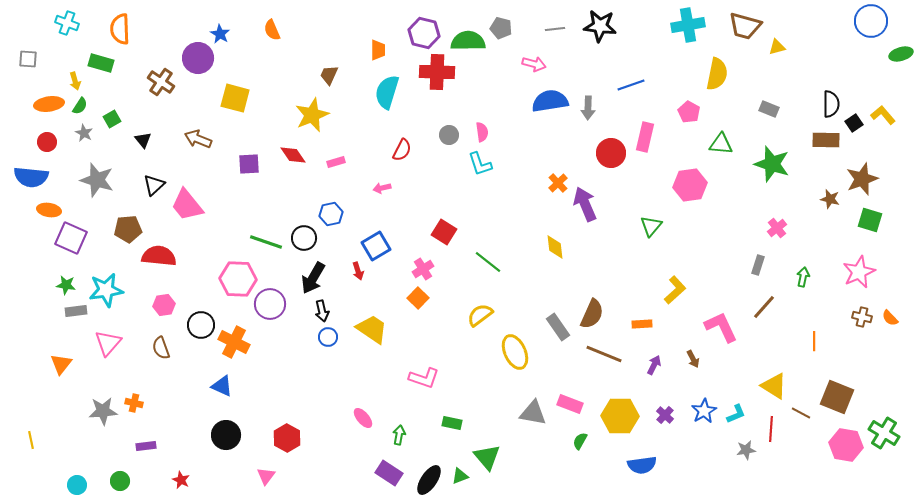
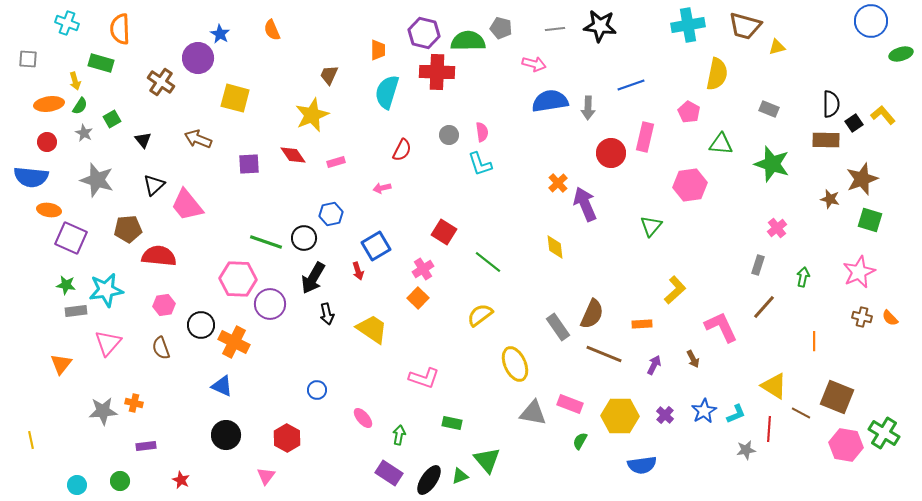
black arrow at (322, 311): moved 5 px right, 3 px down
blue circle at (328, 337): moved 11 px left, 53 px down
yellow ellipse at (515, 352): moved 12 px down
red line at (771, 429): moved 2 px left
green triangle at (487, 457): moved 3 px down
